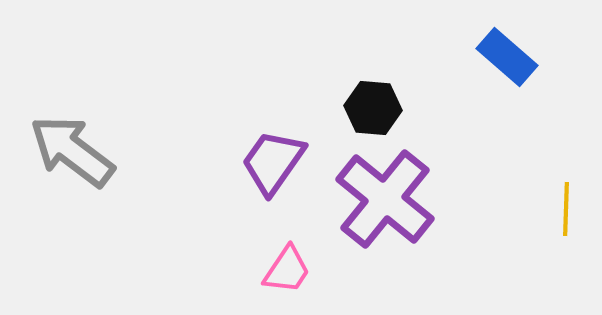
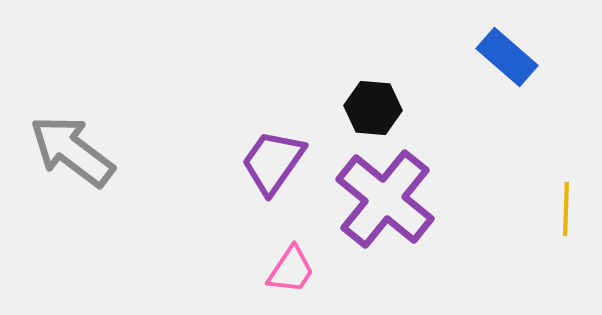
pink trapezoid: moved 4 px right
